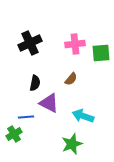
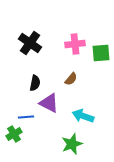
black cross: rotated 30 degrees counterclockwise
